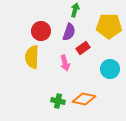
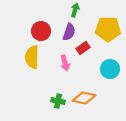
yellow pentagon: moved 1 px left, 3 px down
orange diamond: moved 1 px up
